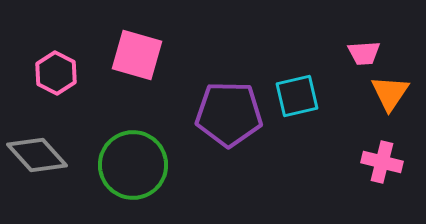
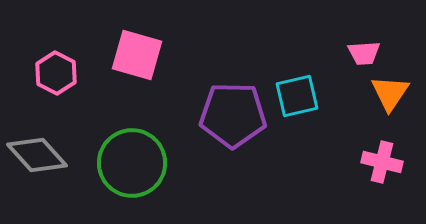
purple pentagon: moved 4 px right, 1 px down
green circle: moved 1 px left, 2 px up
